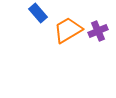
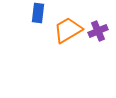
blue rectangle: rotated 48 degrees clockwise
